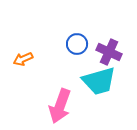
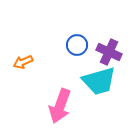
blue circle: moved 1 px down
orange arrow: moved 3 px down
